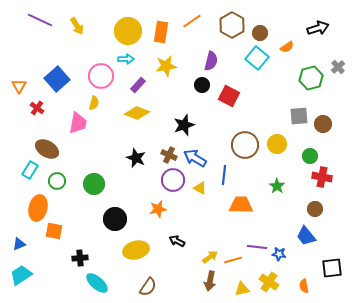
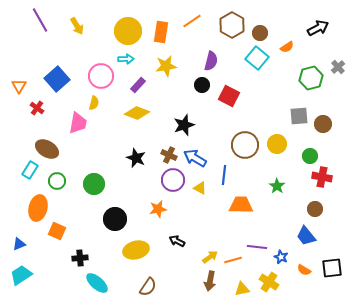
purple line at (40, 20): rotated 35 degrees clockwise
black arrow at (318, 28): rotated 10 degrees counterclockwise
orange square at (54, 231): moved 3 px right; rotated 12 degrees clockwise
blue star at (279, 254): moved 2 px right, 3 px down; rotated 16 degrees clockwise
orange semicircle at (304, 286): moved 16 px up; rotated 48 degrees counterclockwise
